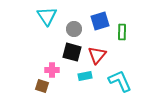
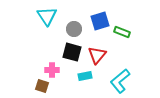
green rectangle: rotated 70 degrees counterclockwise
cyan L-shape: rotated 105 degrees counterclockwise
